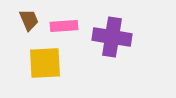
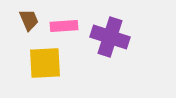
purple cross: moved 2 px left; rotated 9 degrees clockwise
